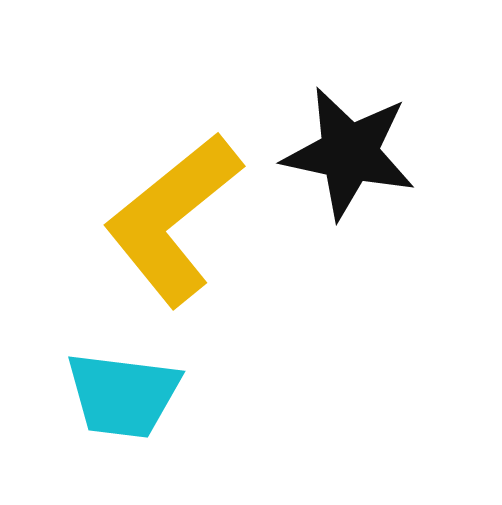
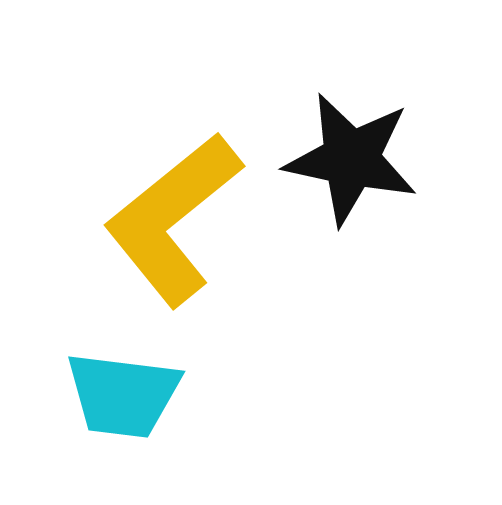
black star: moved 2 px right, 6 px down
